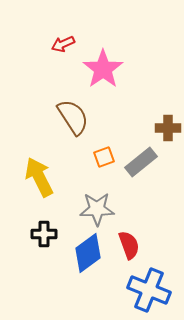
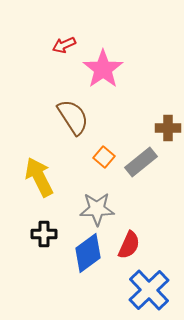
red arrow: moved 1 px right, 1 px down
orange square: rotated 30 degrees counterclockwise
red semicircle: rotated 44 degrees clockwise
blue cross: rotated 24 degrees clockwise
